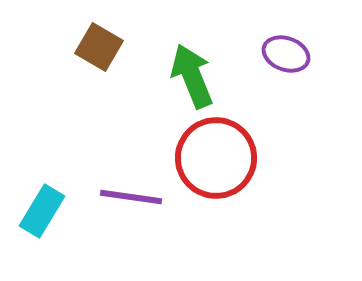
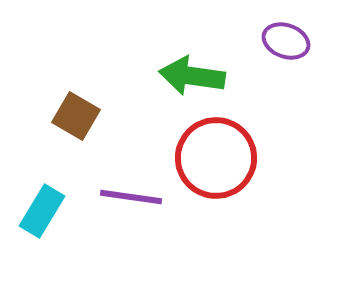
brown square: moved 23 px left, 69 px down
purple ellipse: moved 13 px up
green arrow: rotated 60 degrees counterclockwise
